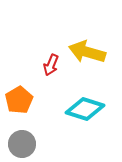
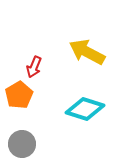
yellow arrow: rotated 12 degrees clockwise
red arrow: moved 17 px left, 2 px down
orange pentagon: moved 5 px up
